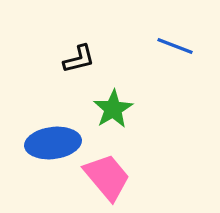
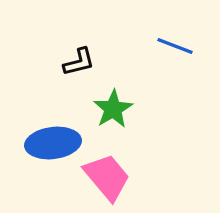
black L-shape: moved 3 px down
